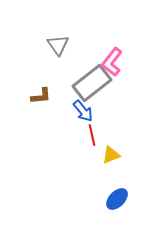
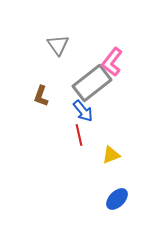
brown L-shape: rotated 115 degrees clockwise
red line: moved 13 px left
